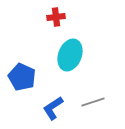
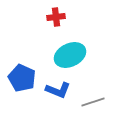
cyan ellipse: rotated 44 degrees clockwise
blue pentagon: moved 1 px down
blue L-shape: moved 5 px right, 18 px up; rotated 125 degrees counterclockwise
